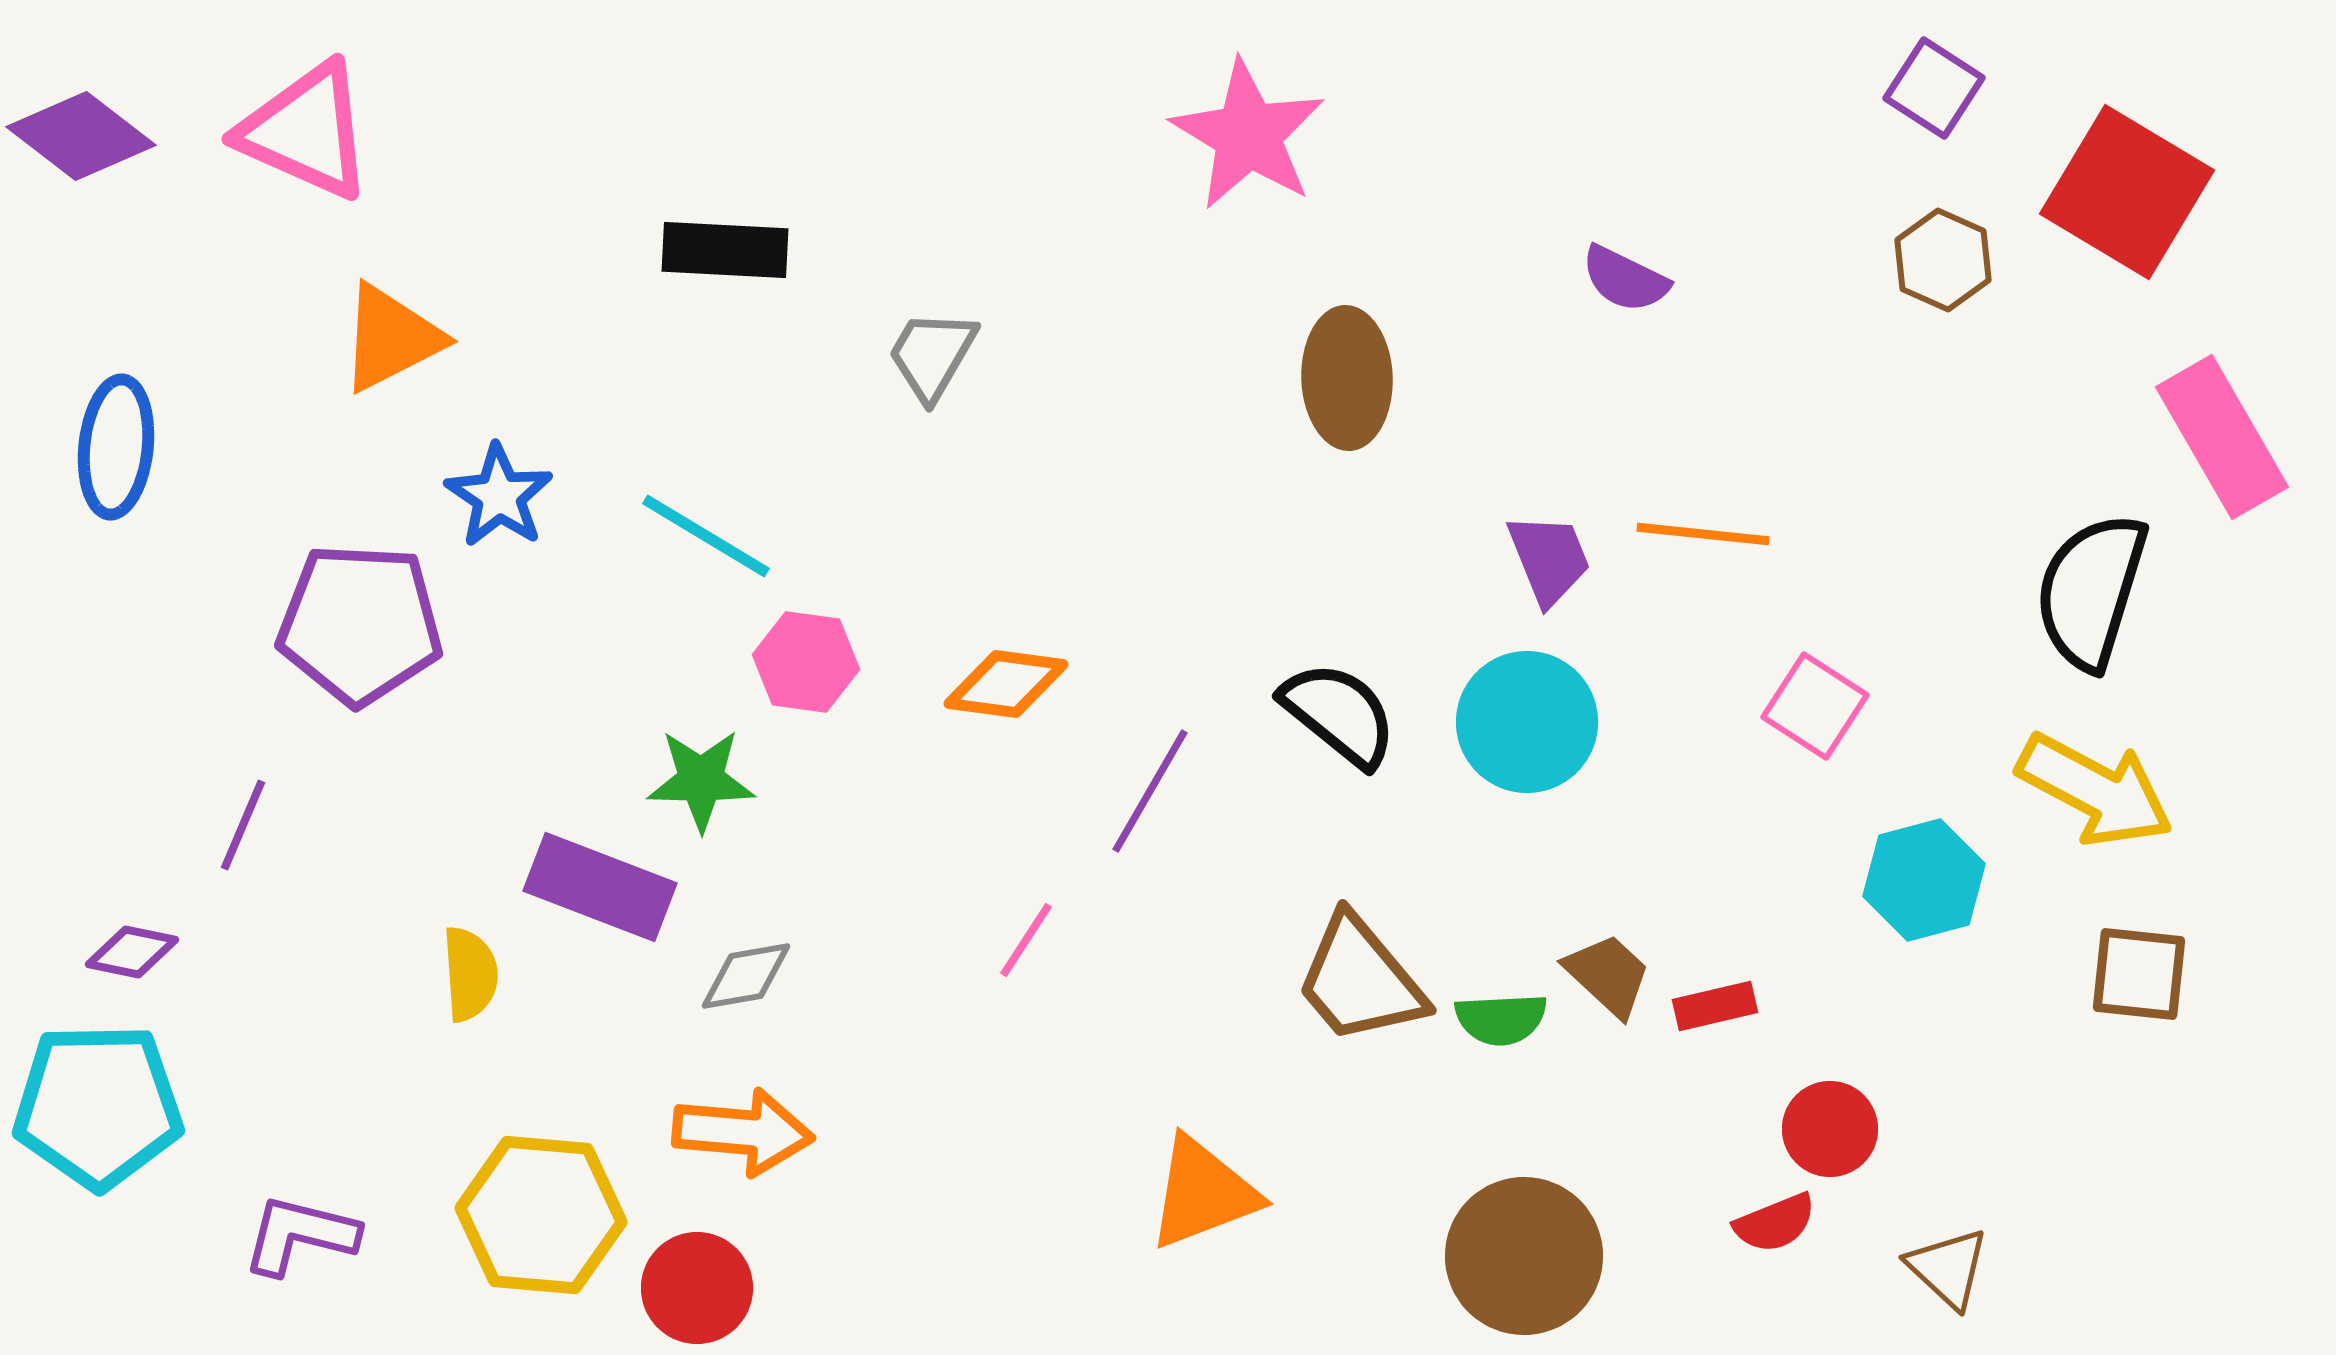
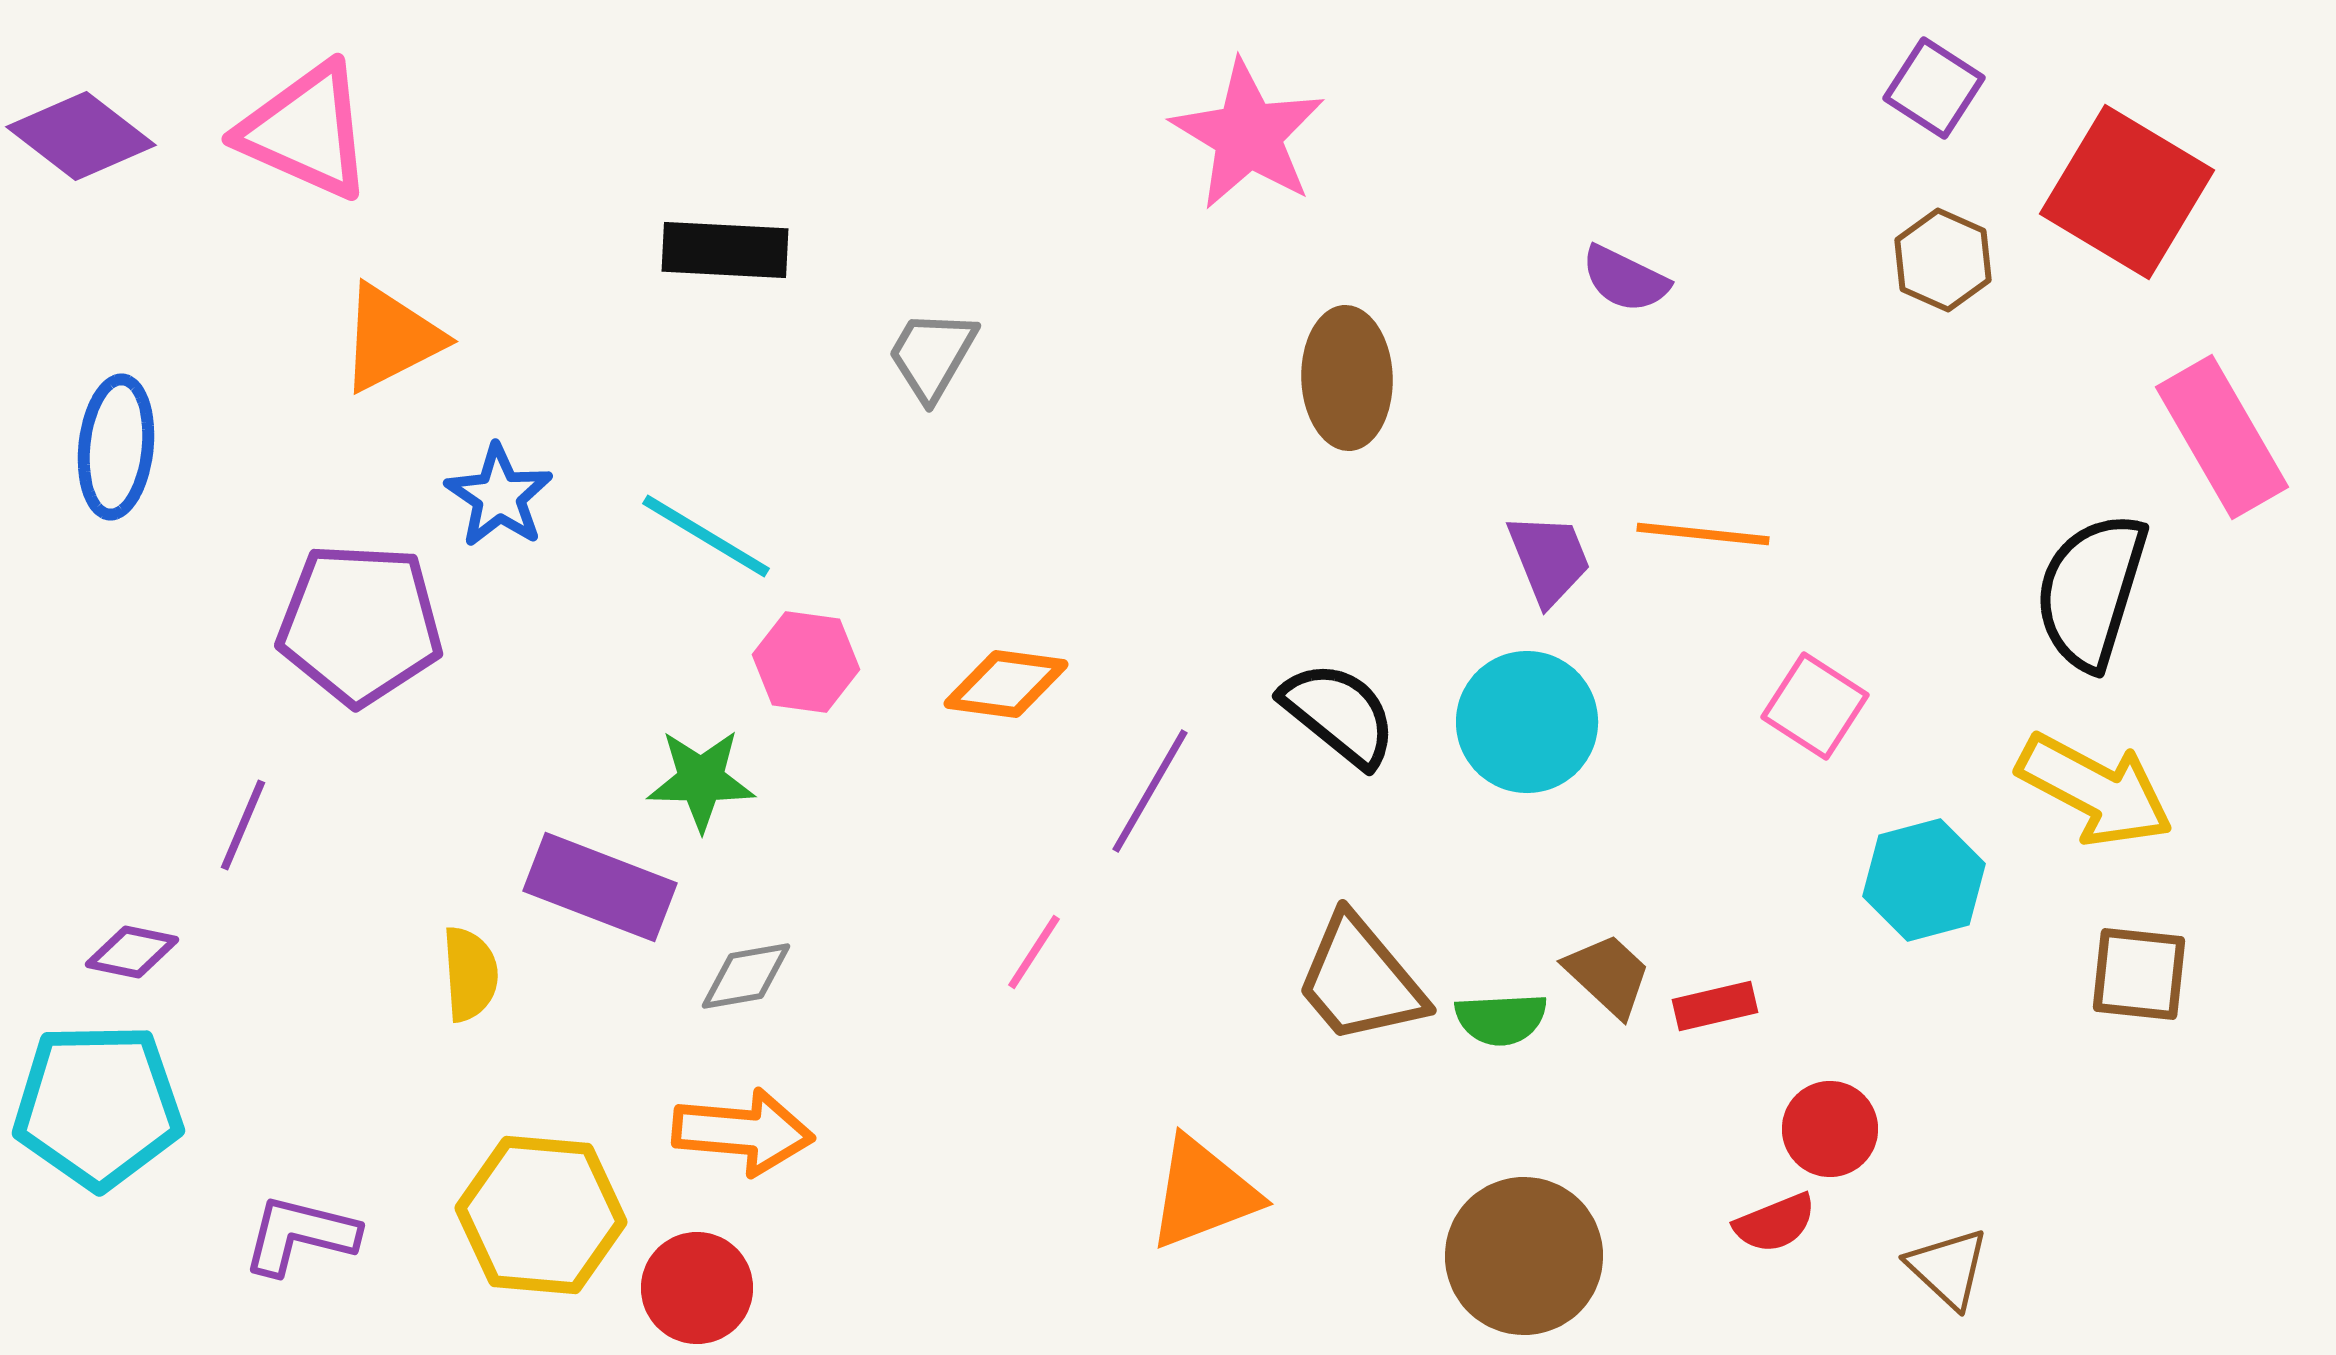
pink line at (1026, 940): moved 8 px right, 12 px down
